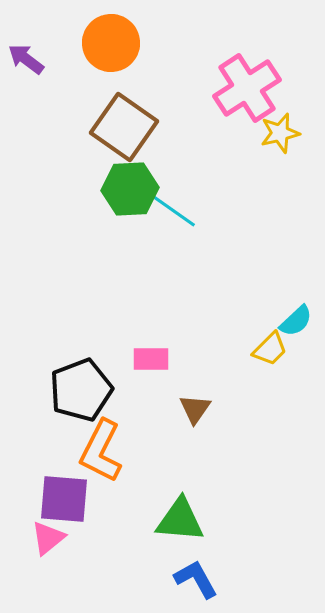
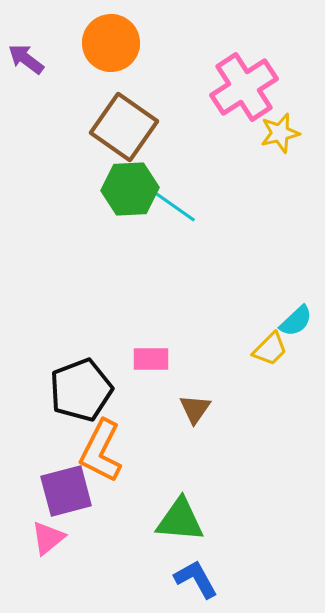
pink cross: moved 3 px left, 1 px up
cyan line: moved 5 px up
purple square: moved 2 px right, 8 px up; rotated 20 degrees counterclockwise
